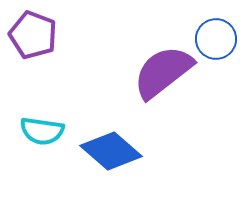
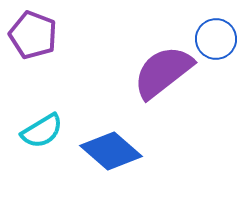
cyan semicircle: rotated 39 degrees counterclockwise
